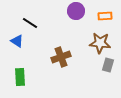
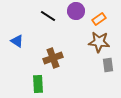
orange rectangle: moved 6 px left, 3 px down; rotated 32 degrees counterclockwise
black line: moved 18 px right, 7 px up
brown star: moved 1 px left, 1 px up
brown cross: moved 8 px left, 1 px down
gray rectangle: rotated 24 degrees counterclockwise
green rectangle: moved 18 px right, 7 px down
